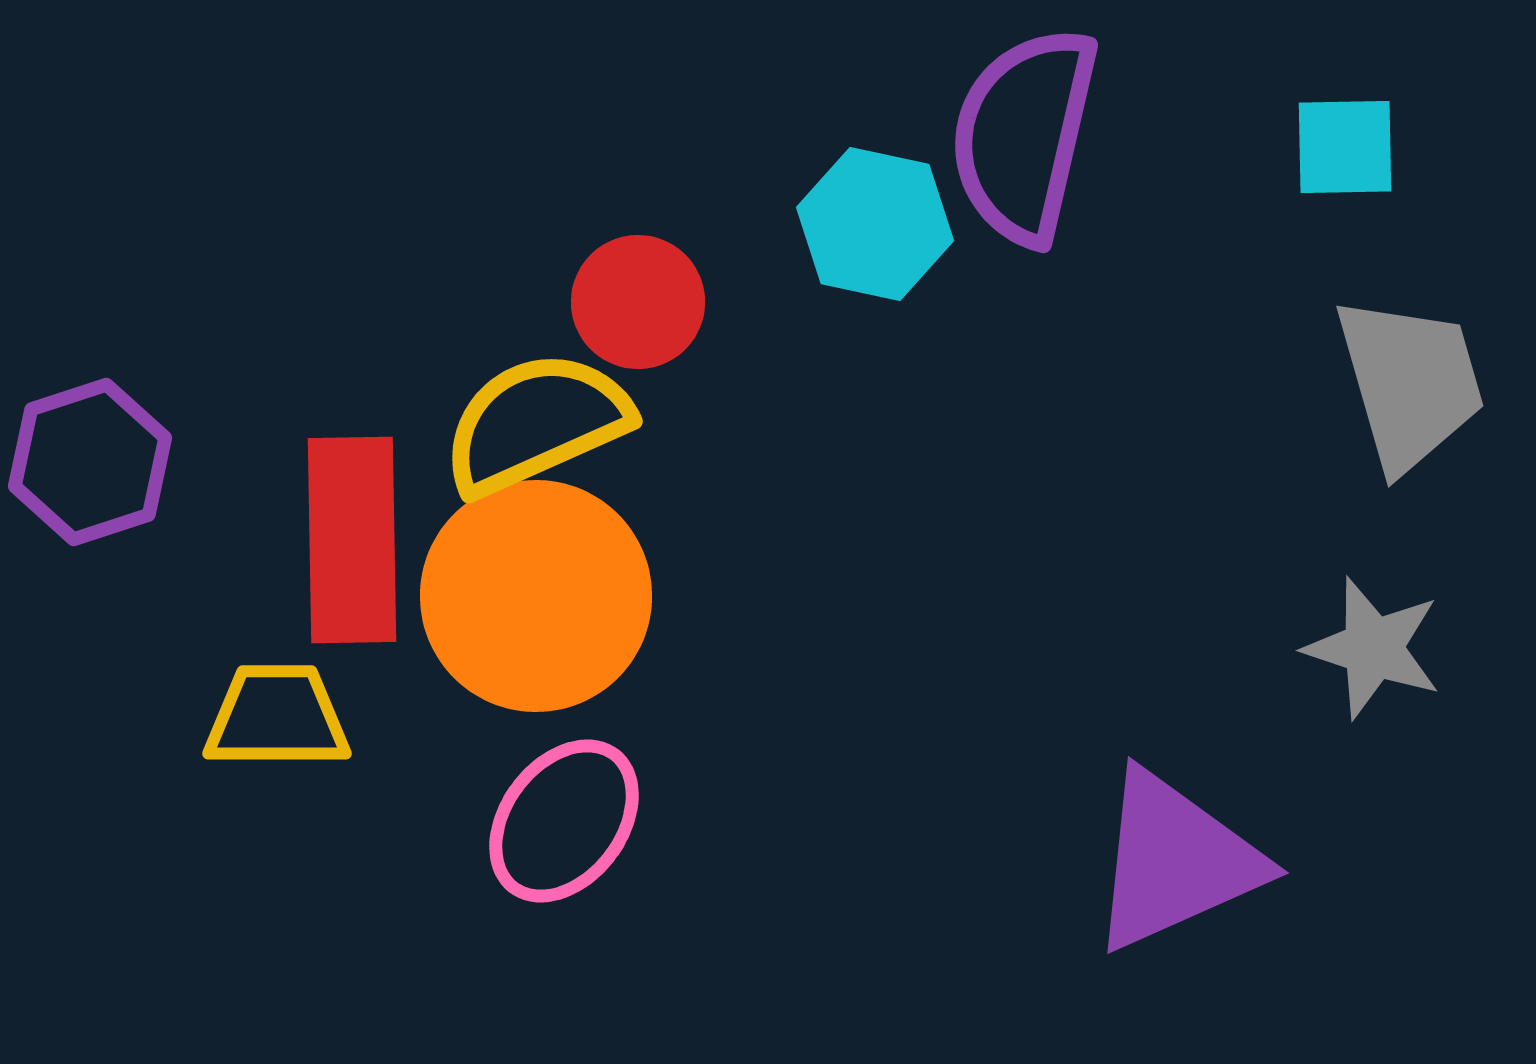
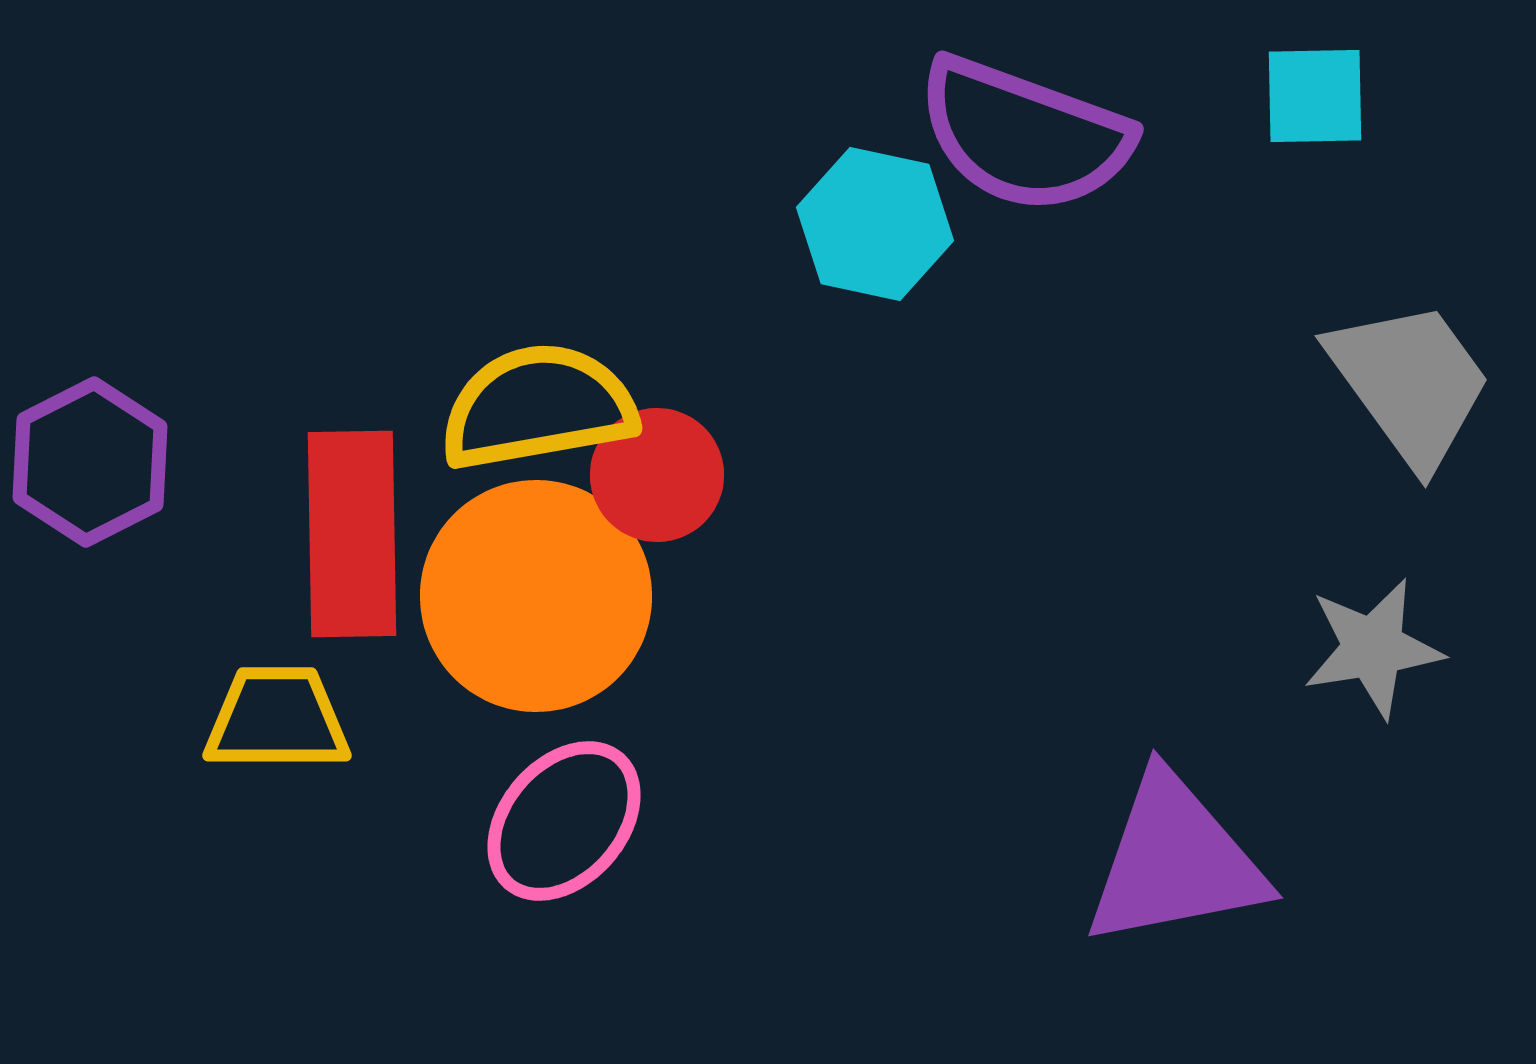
purple semicircle: rotated 83 degrees counterclockwise
cyan square: moved 30 px left, 51 px up
red circle: moved 19 px right, 173 px down
gray trapezoid: rotated 20 degrees counterclockwise
yellow semicircle: moved 2 px right, 16 px up; rotated 14 degrees clockwise
purple hexagon: rotated 9 degrees counterclockwise
red rectangle: moved 6 px up
gray star: rotated 27 degrees counterclockwise
yellow trapezoid: moved 2 px down
pink ellipse: rotated 4 degrees clockwise
purple triangle: rotated 13 degrees clockwise
